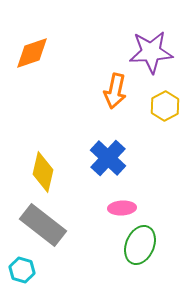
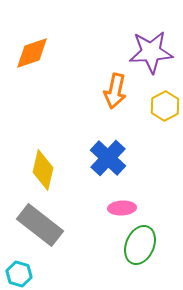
yellow diamond: moved 2 px up
gray rectangle: moved 3 px left
cyan hexagon: moved 3 px left, 4 px down
